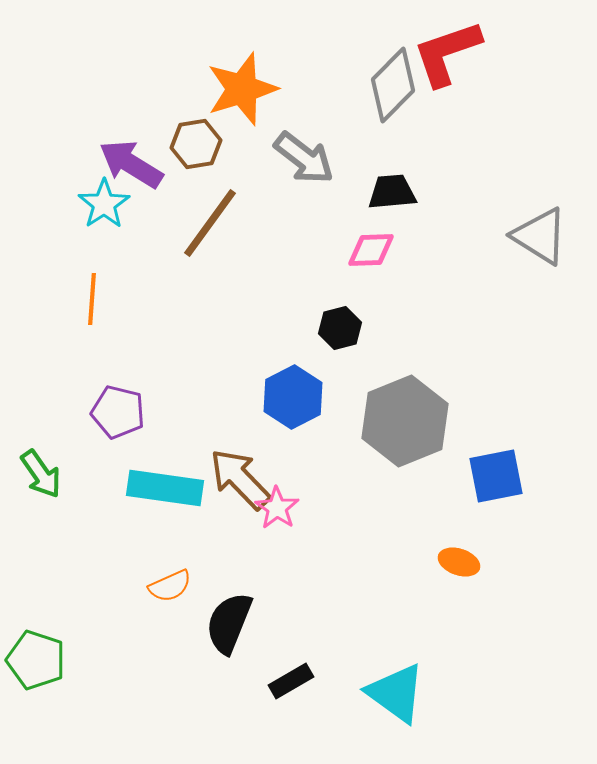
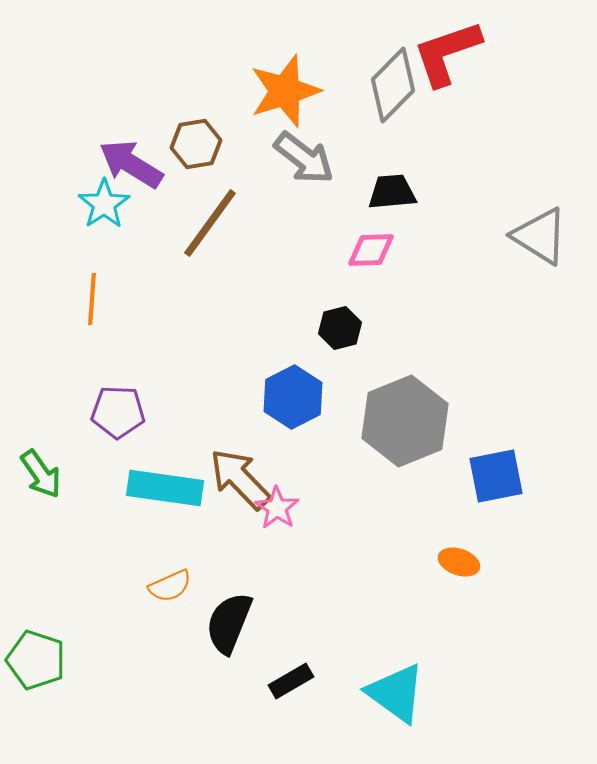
orange star: moved 43 px right, 2 px down
purple pentagon: rotated 12 degrees counterclockwise
